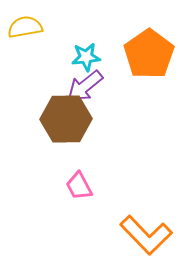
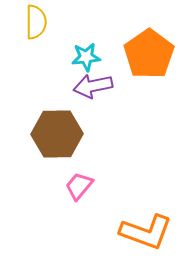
yellow semicircle: moved 11 px right, 5 px up; rotated 100 degrees clockwise
purple arrow: moved 8 px right; rotated 27 degrees clockwise
brown hexagon: moved 9 px left, 15 px down
pink trapezoid: rotated 68 degrees clockwise
orange L-shape: moved 3 px up; rotated 26 degrees counterclockwise
